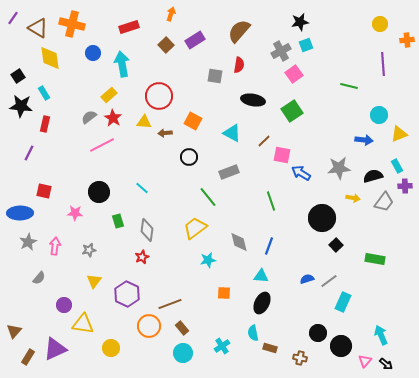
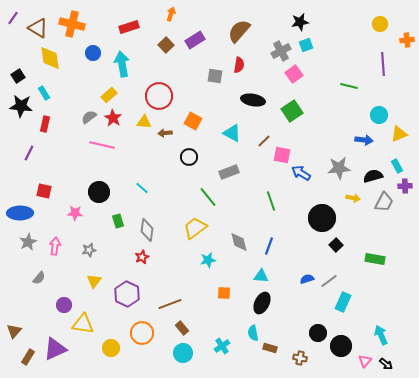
pink line at (102, 145): rotated 40 degrees clockwise
gray trapezoid at (384, 202): rotated 10 degrees counterclockwise
orange circle at (149, 326): moved 7 px left, 7 px down
